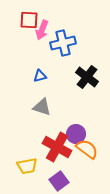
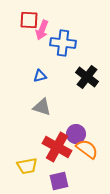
blue cross: rotated 20 degrees clockwise
purple square: rotated 24 degrees clockwise
